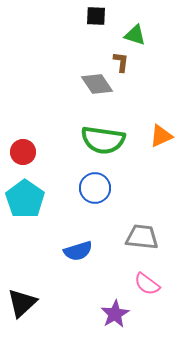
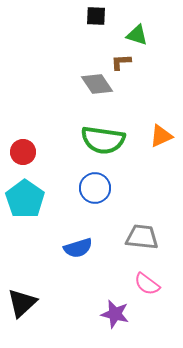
green triangle: moved 2 px right
brown L-shape: rotated 100 degrees counterclockwise
blue semicircle: moved 3 px up
purple star: rotated 28 degrees counterclockwise
